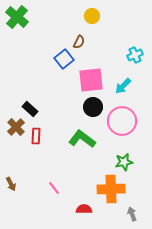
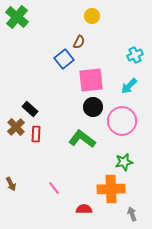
cyan arrow: moved 6 px right
red rectangle: moved 2 px up
